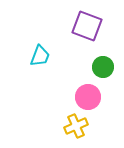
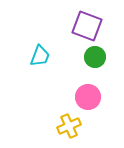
green circle: moved 8 px left, 10 px up
yellow cross: moved 7 px left
